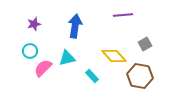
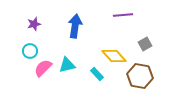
cyan triangle: moved 7 px down
cyan rectangle: moved 5 px right, 2 px up
